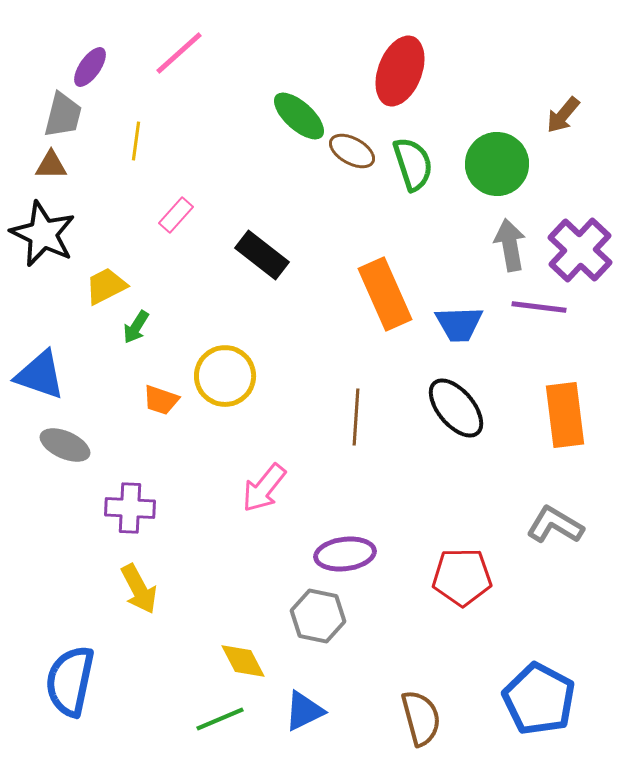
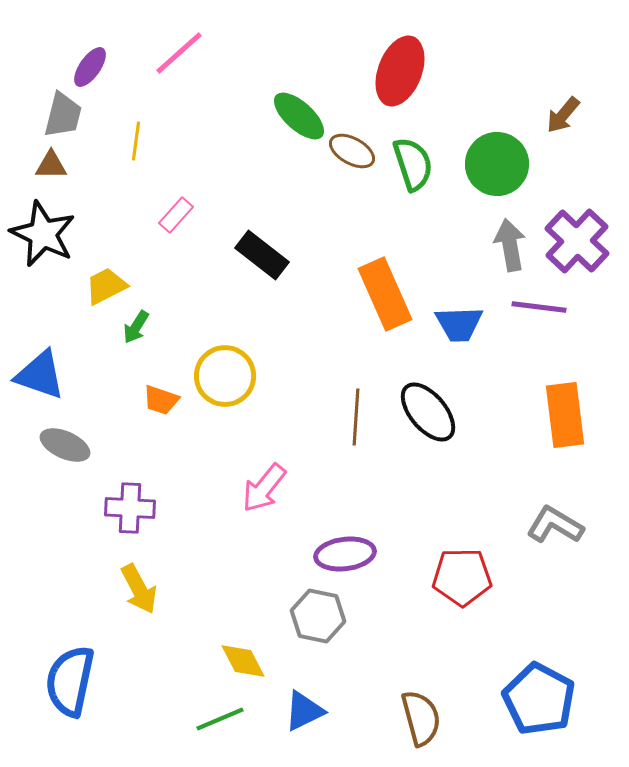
purple cross at (580, 250): moved 3 px left, 9 px up
black ellipse at (456, 408): moved 28 px left, 4 px down
